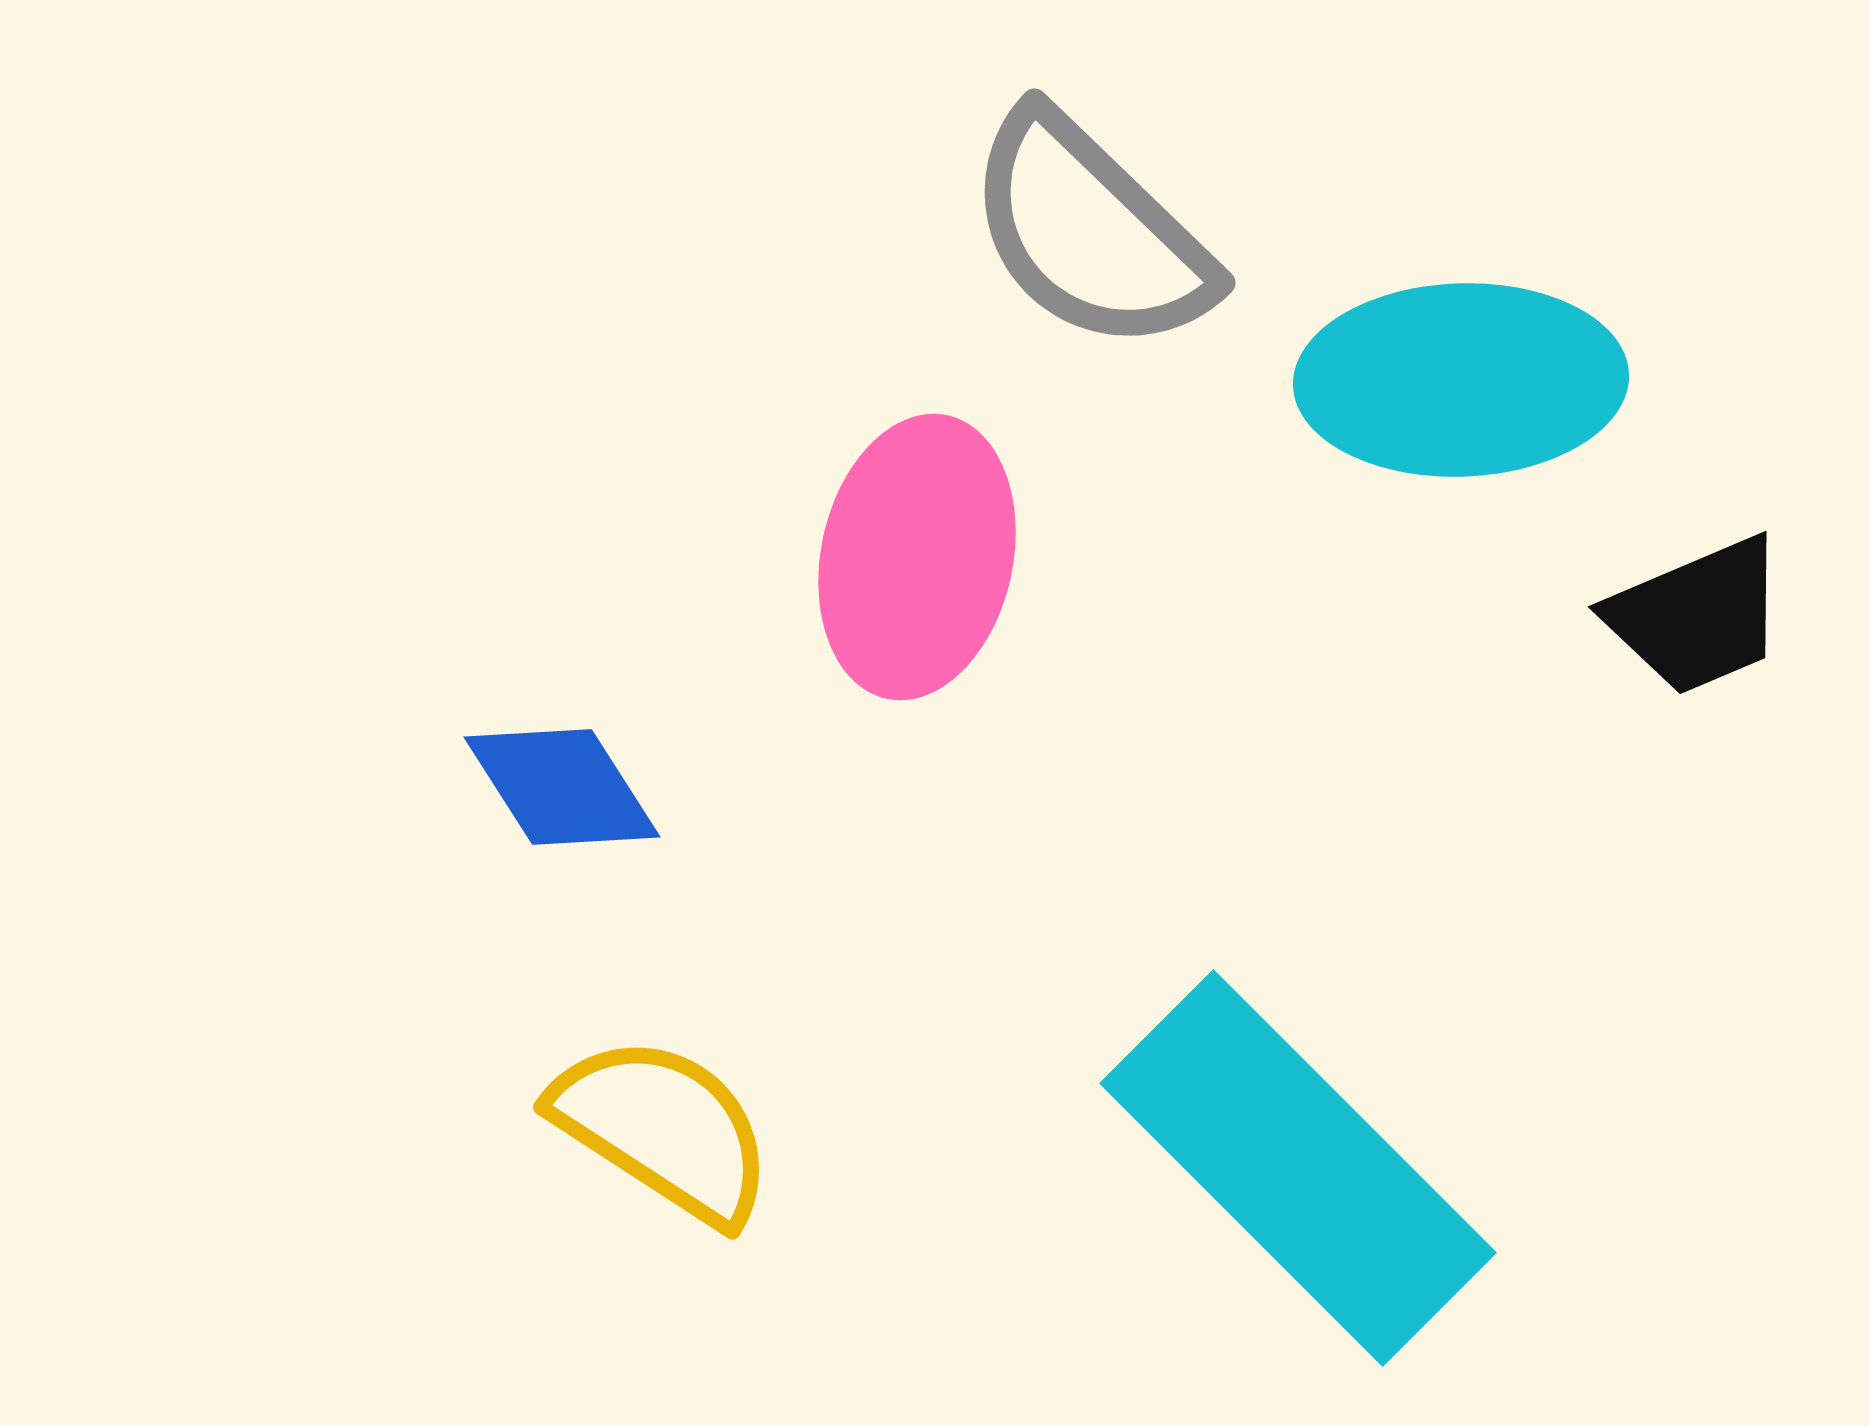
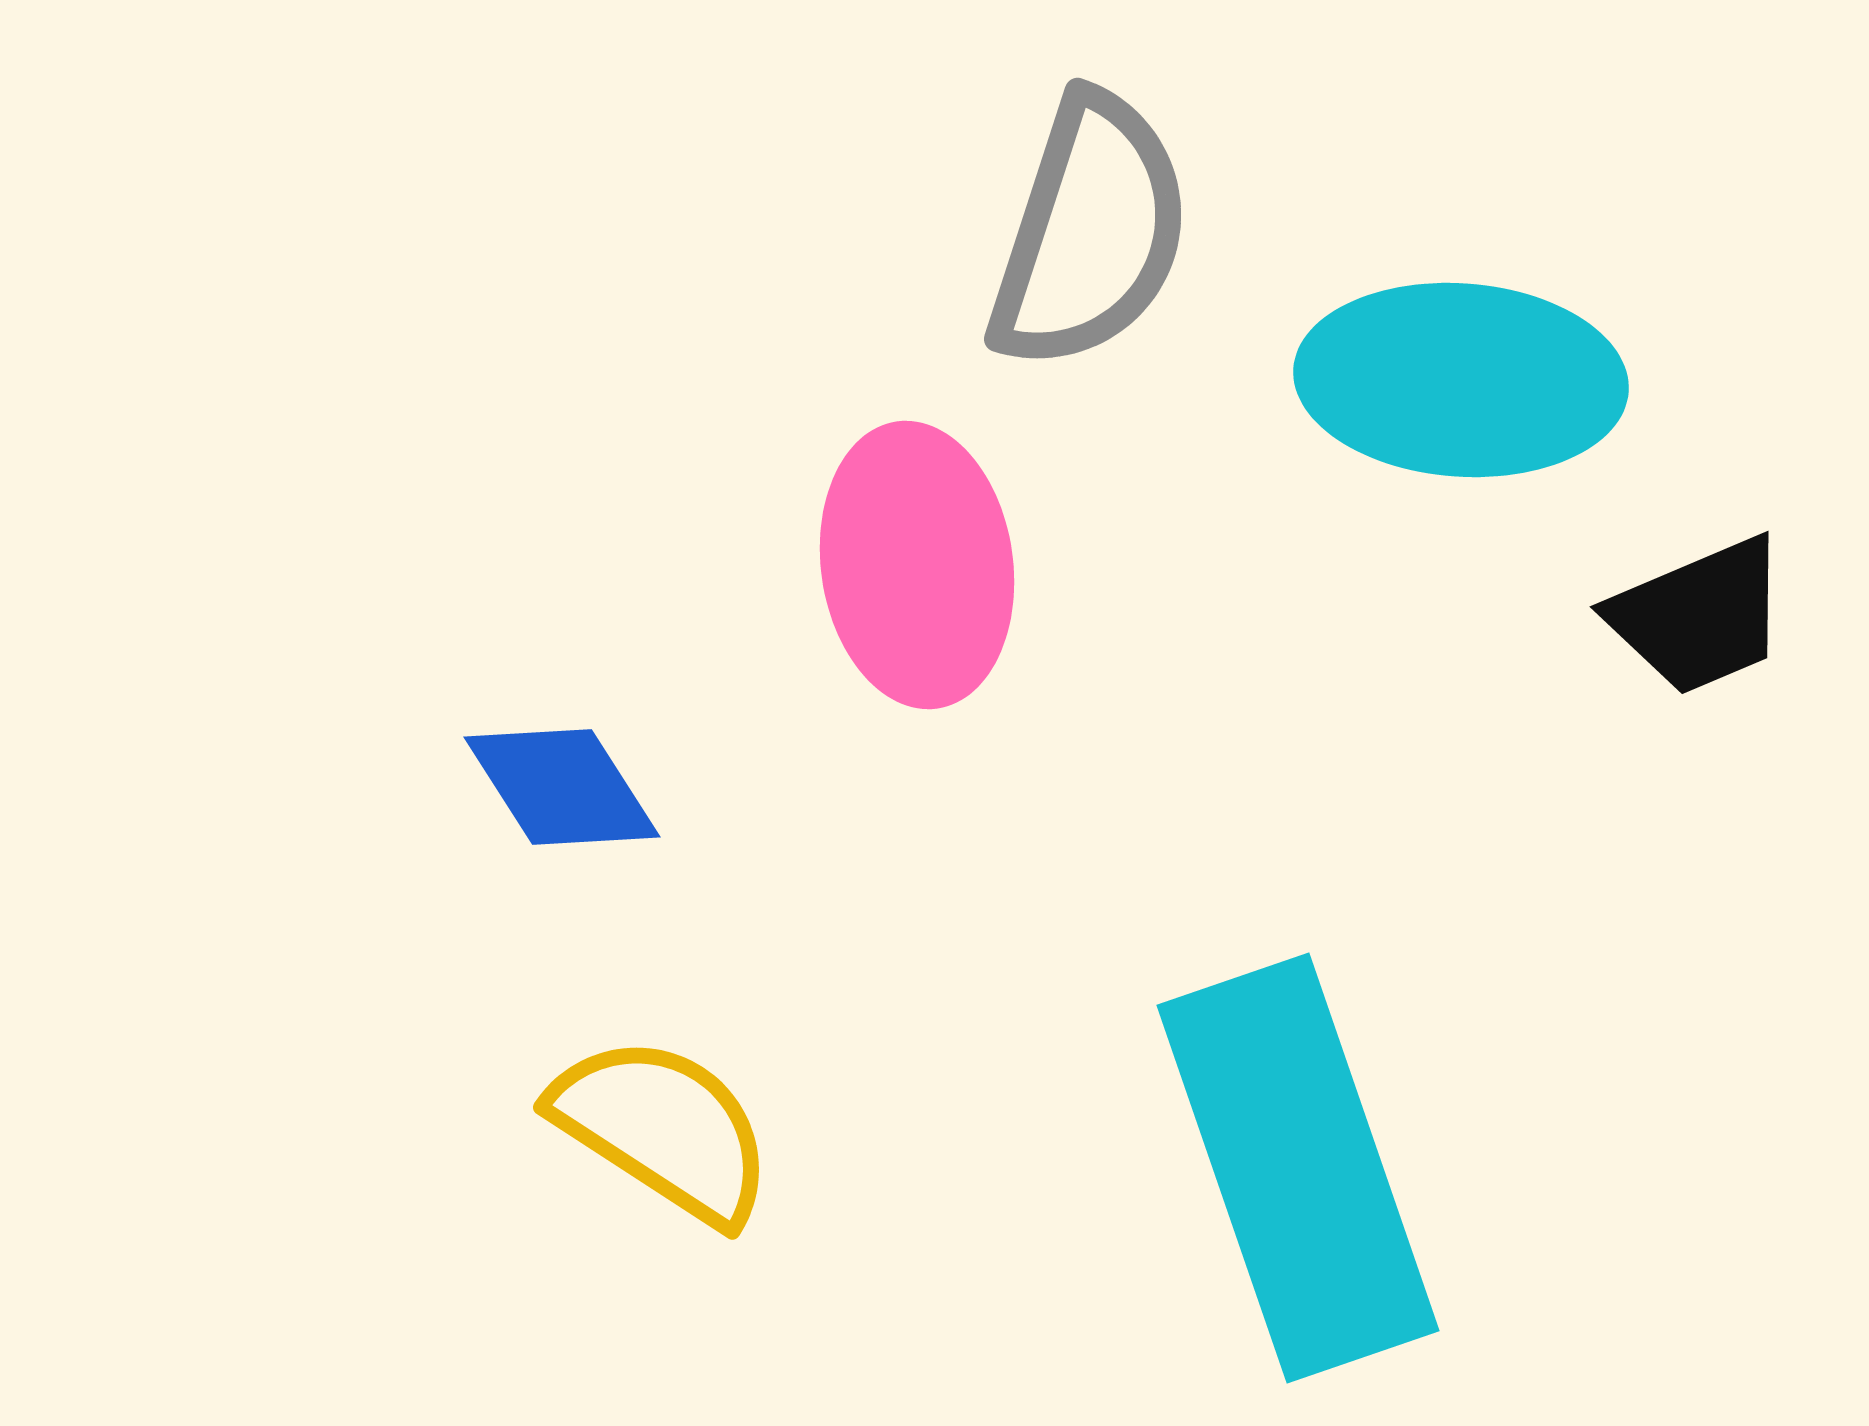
gray semicircle: rotated 116 degrees counterclockwise
cyan ellipse: rotated 6 degrees clockwise
pink ellipse: moved 8 px down; rotated 20 degrees counterclockwise
black trapezoid: moved 2 px right
cyan rectangle: rotated 26 degrees clockwise
